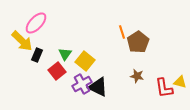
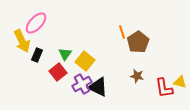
yellow arrow: rotated 20 degrees clockwise
red square: moved 1 px right, 1 px down
